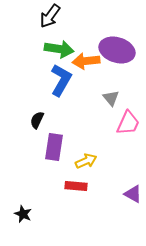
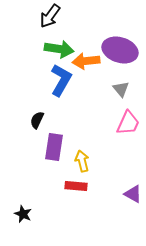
purple ellipse: moved 3 px right
gray triangle: moved 10 px right, 9 px up
yellow arrow: moved 4 px left; rotated 80 degrees counterclockwise
